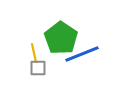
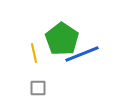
green pentagon: moved 1 px right, 1 px down
gray square: moved 20 px down
